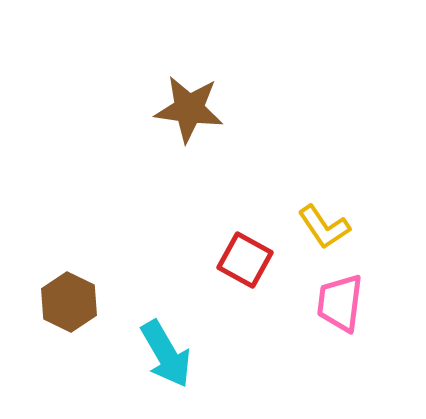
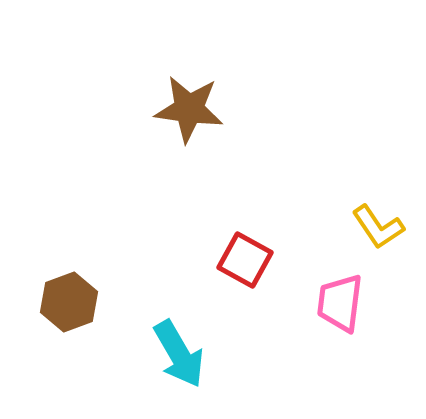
yellow L-shape: moved 54 px right
brown hexagon: rotated 14 degrees clockwise
cyan arrow: moved 13 px right
